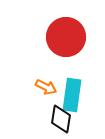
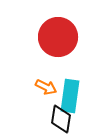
red circle: moved 8 px left
cyan rectangle: moved 2 px left, 1 px down
